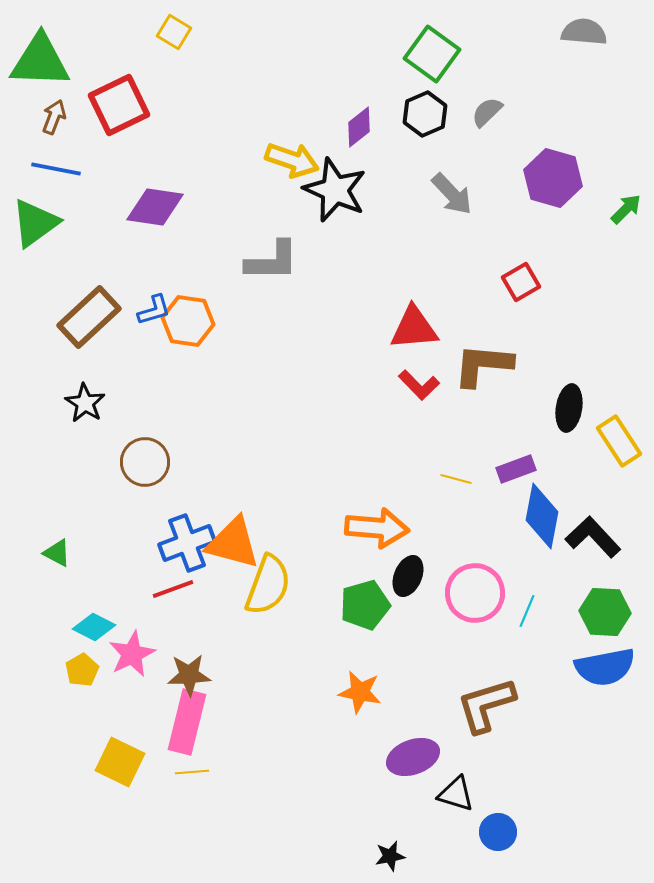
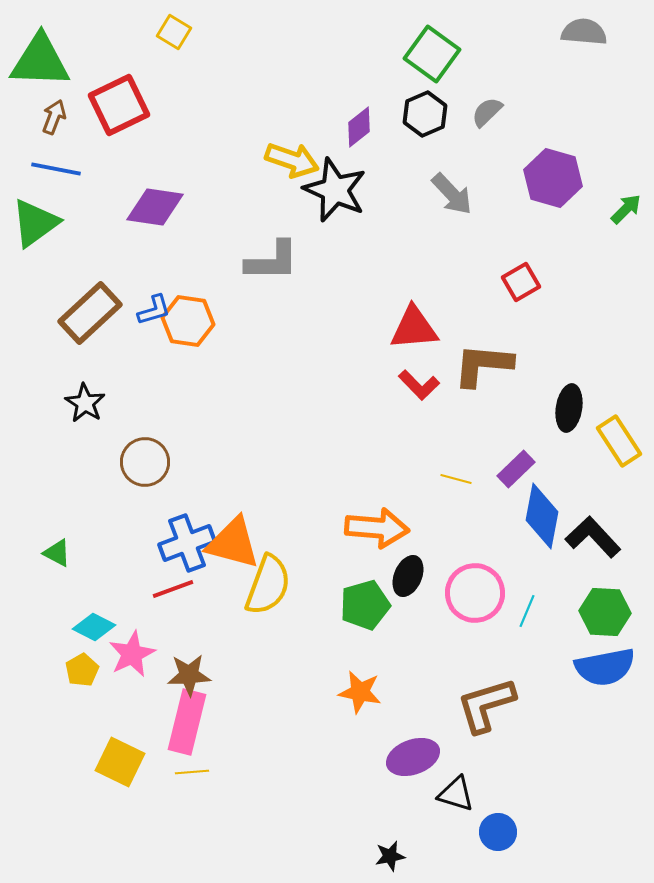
brown rectangle at (89, 317): moved 1 px right, 4 px up
purple rectangle at (516, 469): rotated 24 degrees counterclockwise
